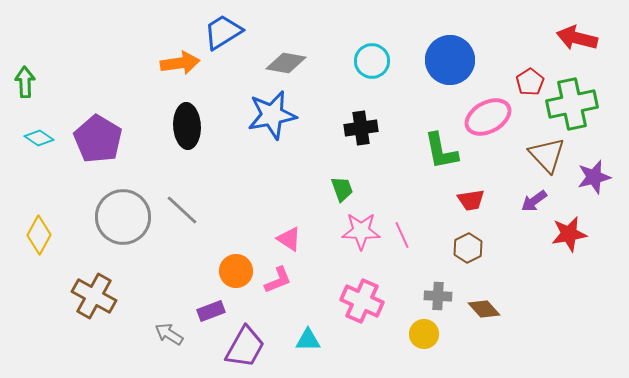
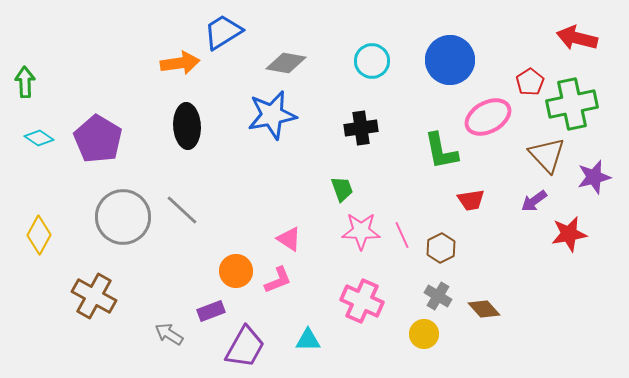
brown hexagon: moved 27 px left
gray cross: rotated 28 degrees clockwise
